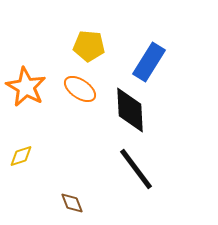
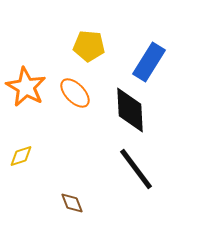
orange ellipse: moved 5 px left, 4 px down; rotated 12 degrees clockwise
